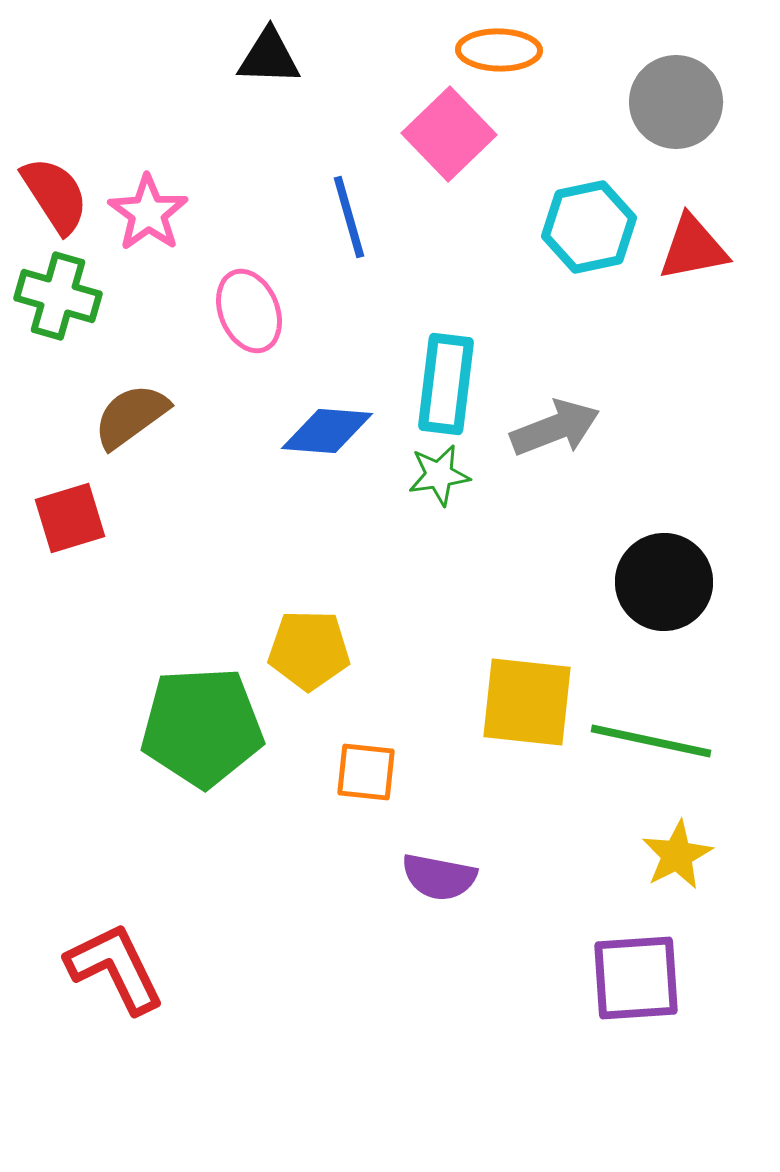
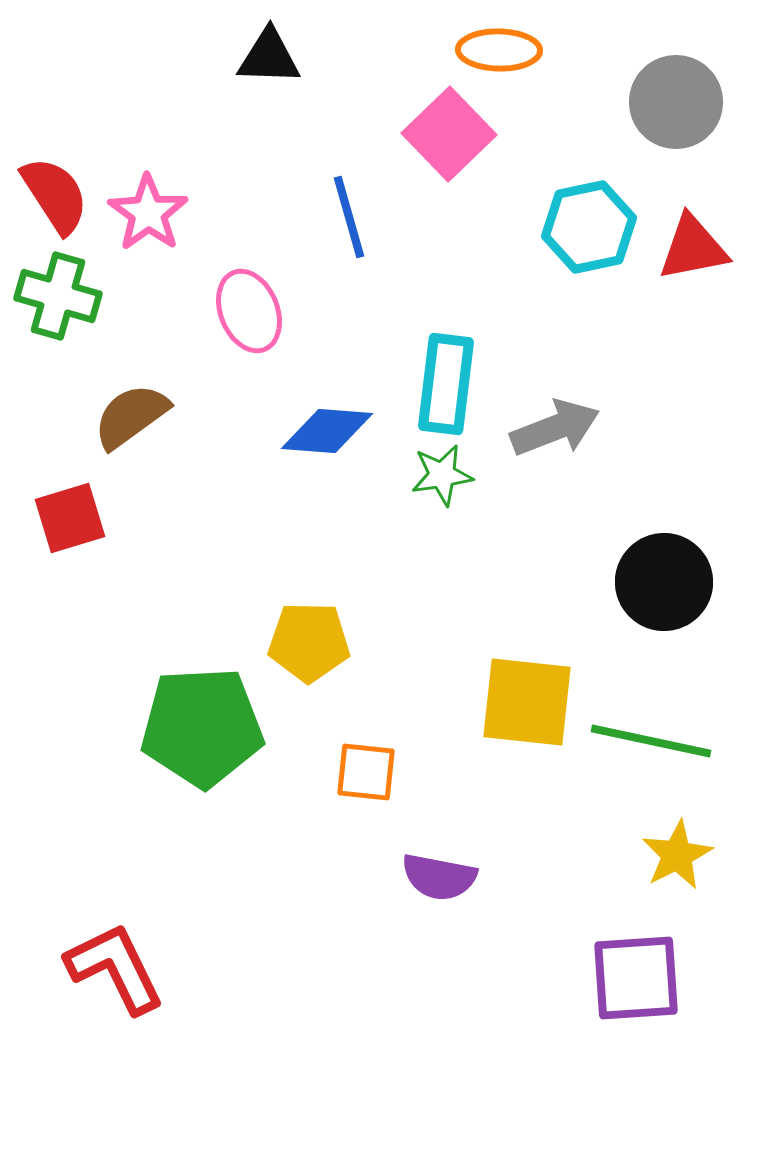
green star: moved 3 px right
yellow pentagon: moved 8 px up
